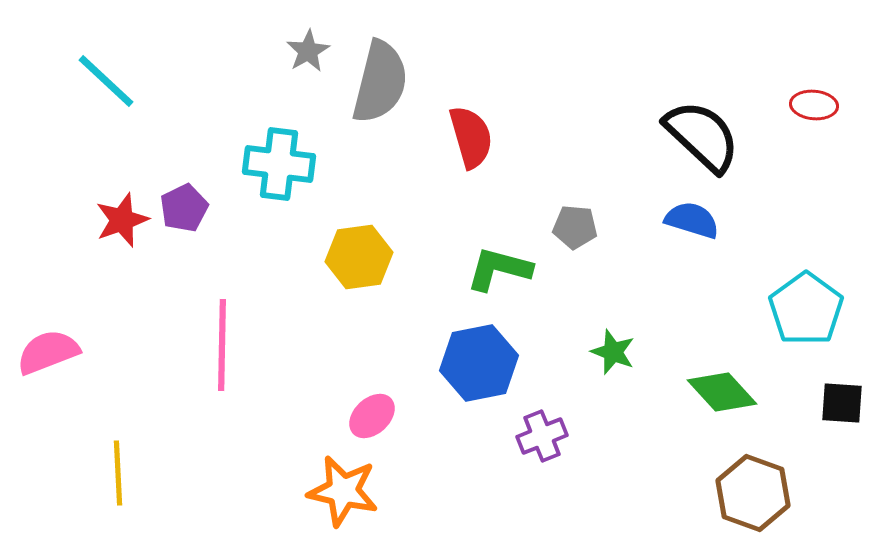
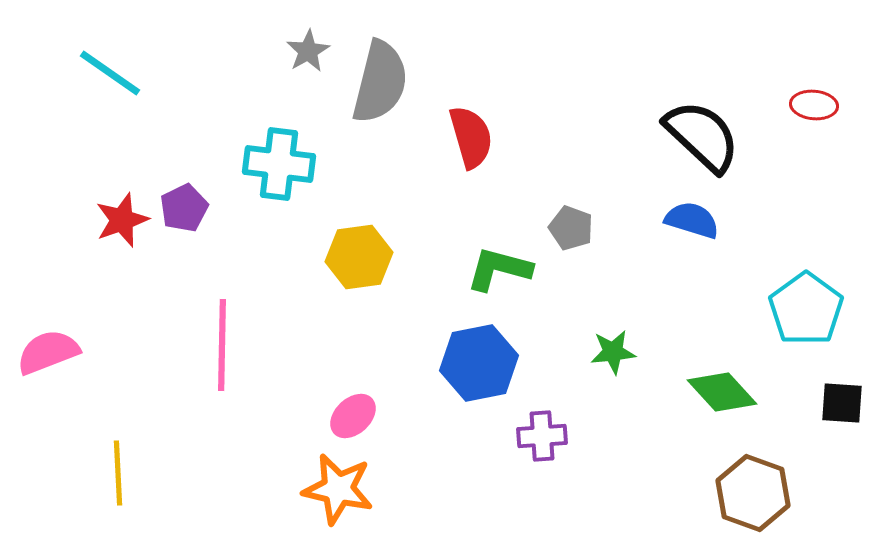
cyan line: moved 4 px right, 8 px up; rotated 8 degrees counterclockwise
gray pentagon: moved 4 px left, 1 px down; rotated 15 degrees clockwise
green star: rotated 27 degrees counterclockwise
pink ellipse: moved 19 px left
purple cross: rotated 18 degrees clockwise
orange star: moved 5 px left, 2 px up
